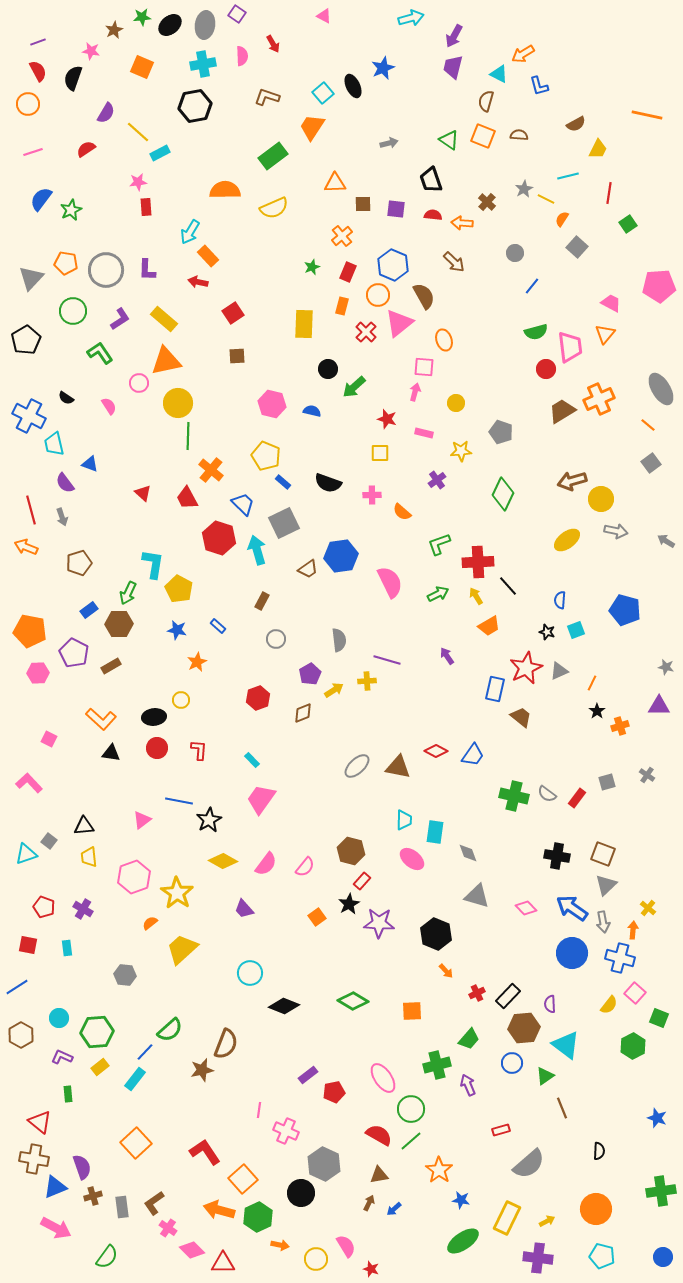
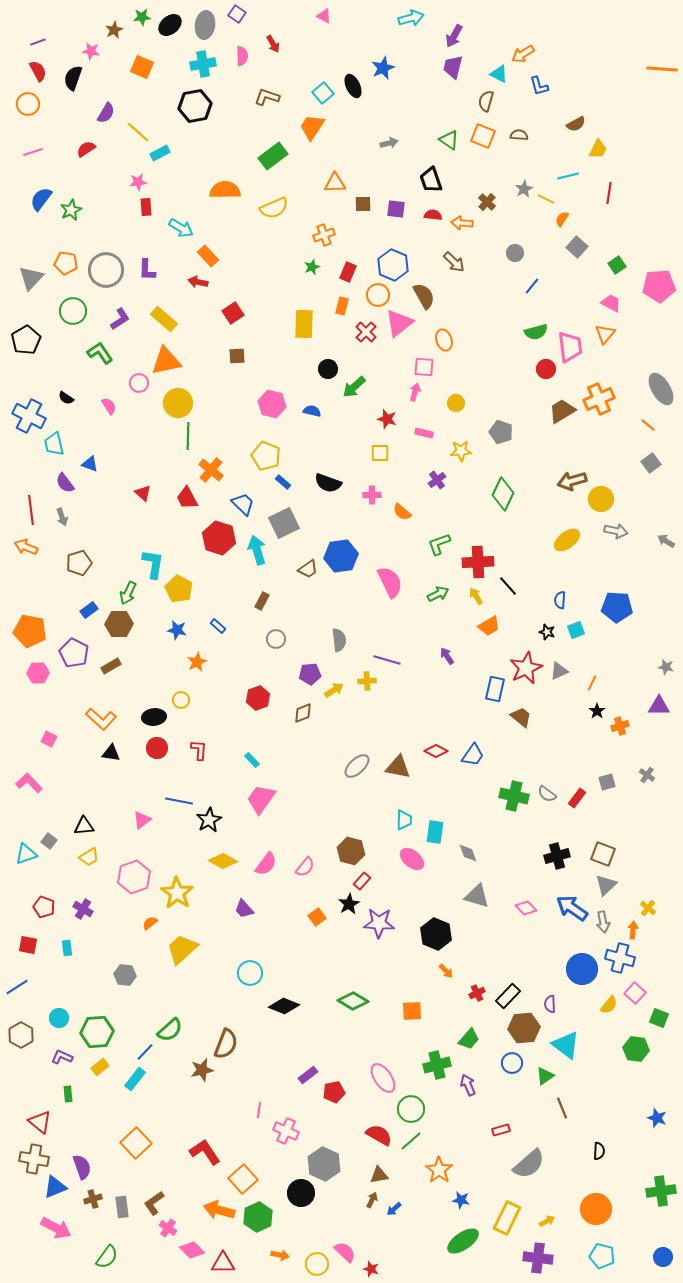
orange line at (647, 115): moved 15 px right, 46 px up; rotated 8 degrees counterclockwise
green square at (628, 224): moved 11 px left, 41 px down
cyan arrow at (190, 232): moved 9 px left, 4 px up; rotated 90 degrees counterclockwise
orange cross at (342, 236): moved 18 px left, 1 px up; rotated 20 degrees clockwise
red line at (31, 510): rotated 8 degrees clockwise
blue pentagon at (625, 610): moved 8 px left, 3 px up; rotated 12 degrees counterclockwise
purple pentagon at (310, 674): rotated 25 degrees clockwise
black cross at (557, 856): rotated 25 degrees counterclockwise
yellow trapezoid at (89, 857): rotated 115 degrees counterclockwise
blue circle at (572, 953): moved 10 px right, 16 px down
green hexagon at (633, 1046): moved 3 px right, 3 px down; rotated 25 degrees counterclockwise
brown cross at (93, 1196): moved 3 px down
brown arrow at (369, 1203): moved 3 px right, 3 px up
orange arrow at (280, 1245): moved 10 px down
pink semicircle at (346, 1246): moved 1 px left, 6 px down; rotated 15 degrees counterclockwise
yellow circle at (316, 1259): moved 1 px right, 5 px down
